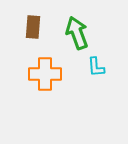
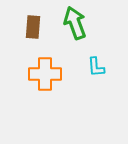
green arrow: moved 2 px left, 10 px up
